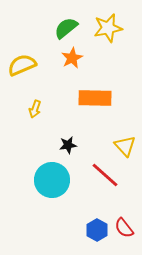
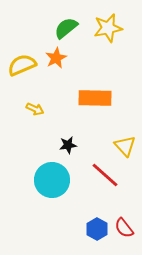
orange star: moved 16 px left
yellow arrow: rotated 84 degrees counterclockwise
blue hexagon: moved 1 px up
